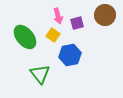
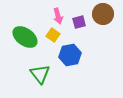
brown circle: moved 2 px left, 1 px up
purple square: moved 2 px right, 1 px up
green ellipse: rotated 15 degrees counterclockwise
